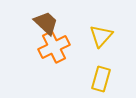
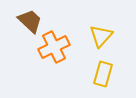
brown trapezoid: moved 16 px left, 2 px up
yellow rectangle: moved 2 px right, 5 px up
